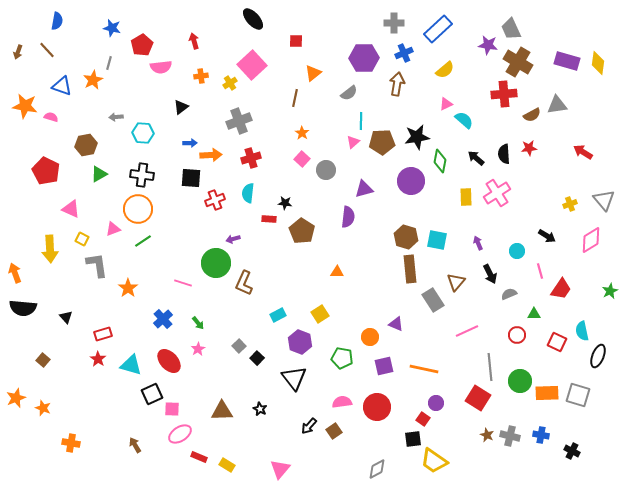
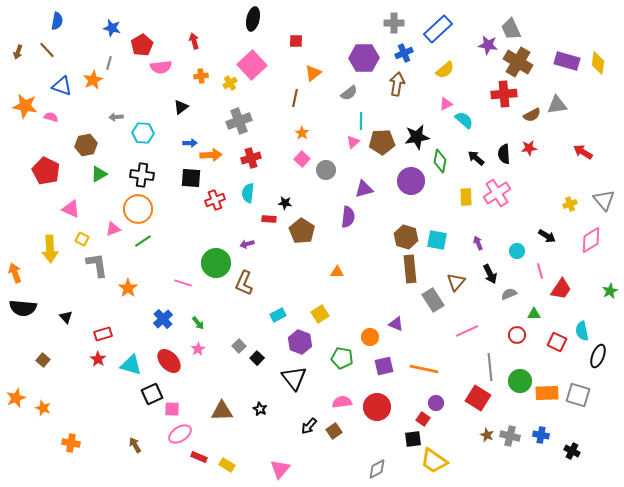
black ellipse at (253, 19): rotated 55 degrees clockwise
purple arrow at (233, 239): moved 14 px right, 5 px down
